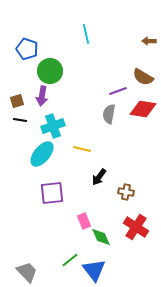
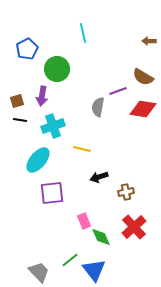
cyan line: moved 3 px left, 1 px up
blue pentagon: rotated 25 degrees clockwise
green circle: moved 7 px right, 2 px up
gray semicircle: moved 11 px left, 7 px up
cyan ellipse: moved 4 px left, 6 px down
black arrow: rotated 36 degrees clockwise
brown cross: rotated 21 degrees counterclockwise
red cross: moved 2 px left; rotated 15 degrees clockwise
gray trapezoid: moved 12 px right
